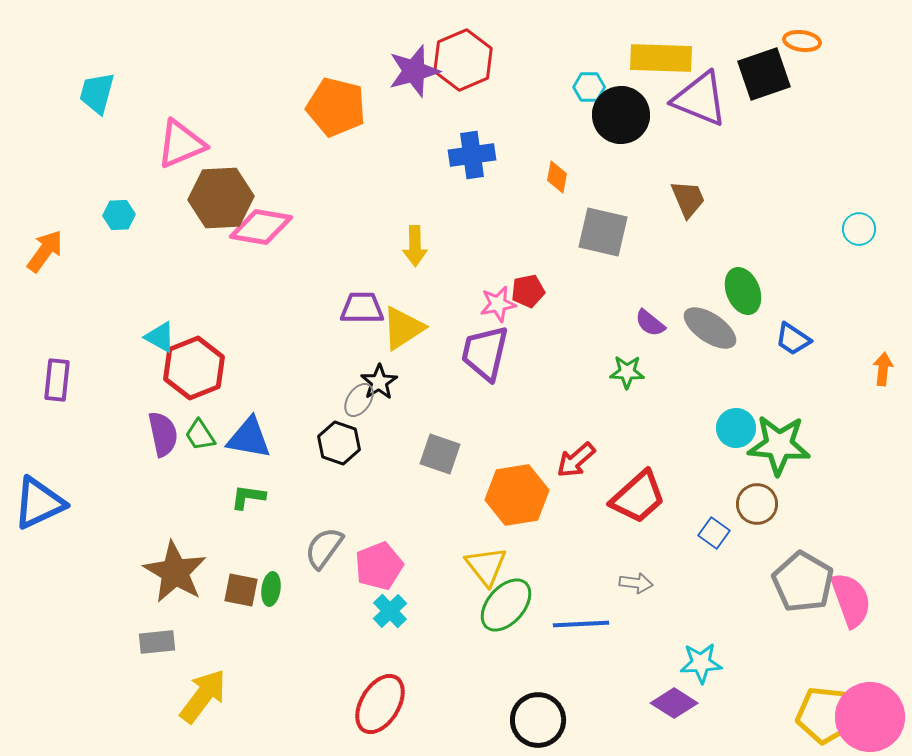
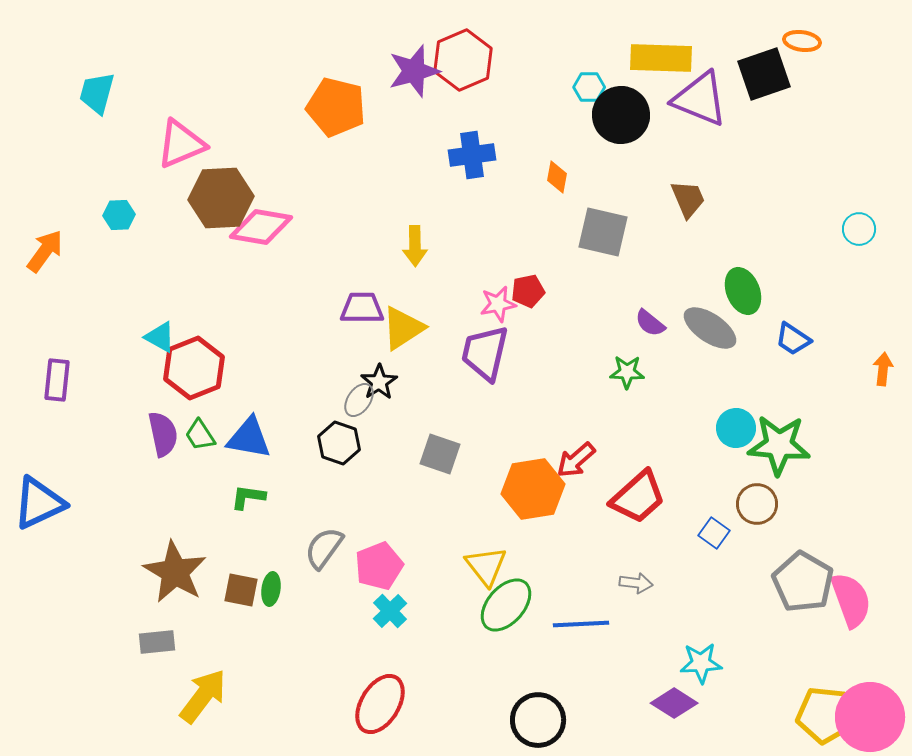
orange hexagon at (517, 495): moved 16 px right, 6 px up
